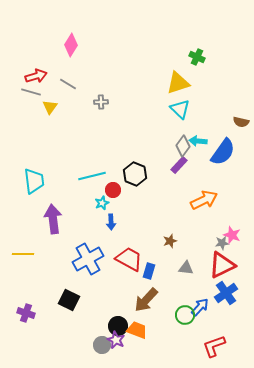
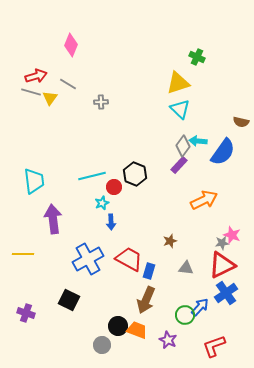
pink diamond at (71, 45): rotated 10 degrees counterclockwise
yellow triangle at (50, 107): moved 9 px up
red circle at (113, 190): moved 1 px right, 3 px up
brown arrow at (146, 300): rotated 20 degrees counterclockwise
purple star at (116, 340): moved 52 px right
